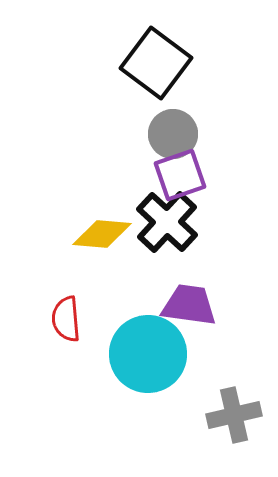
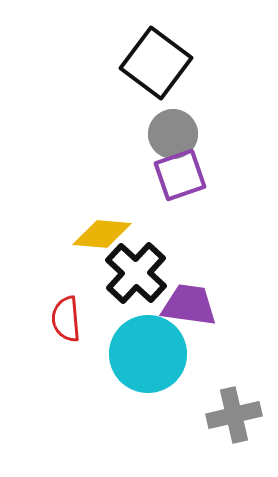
black cross: moved 31 px left, 51 px down
